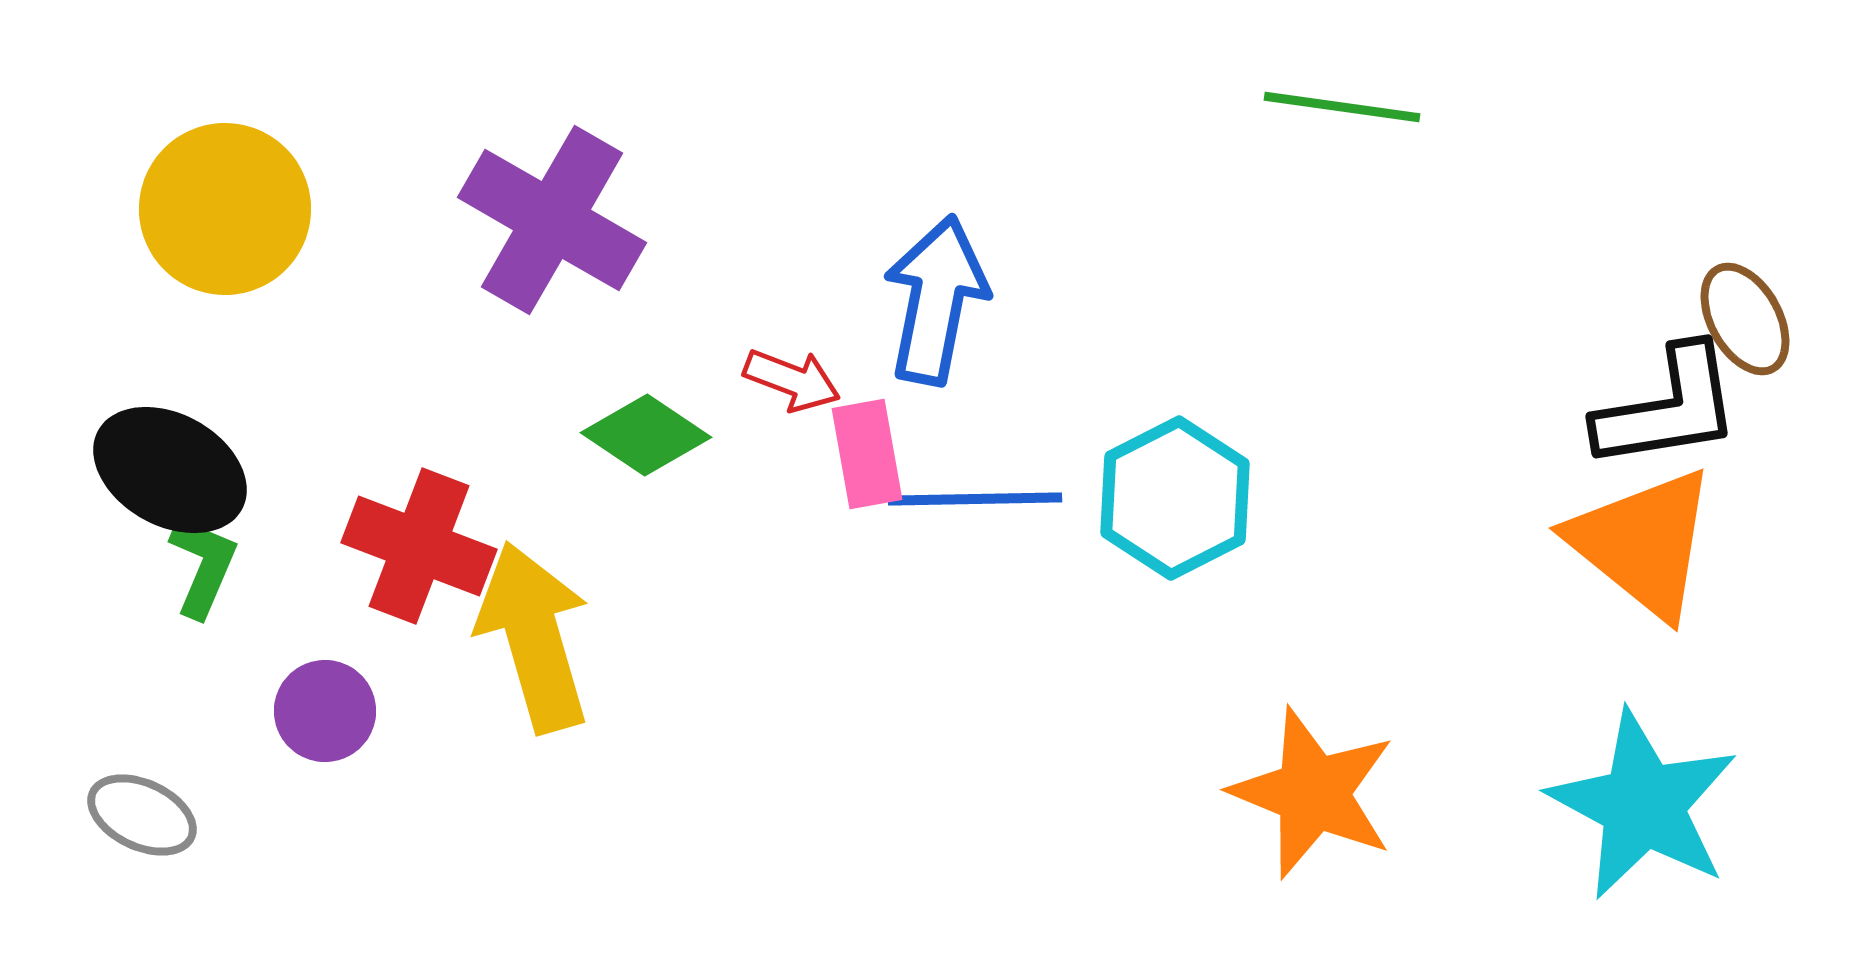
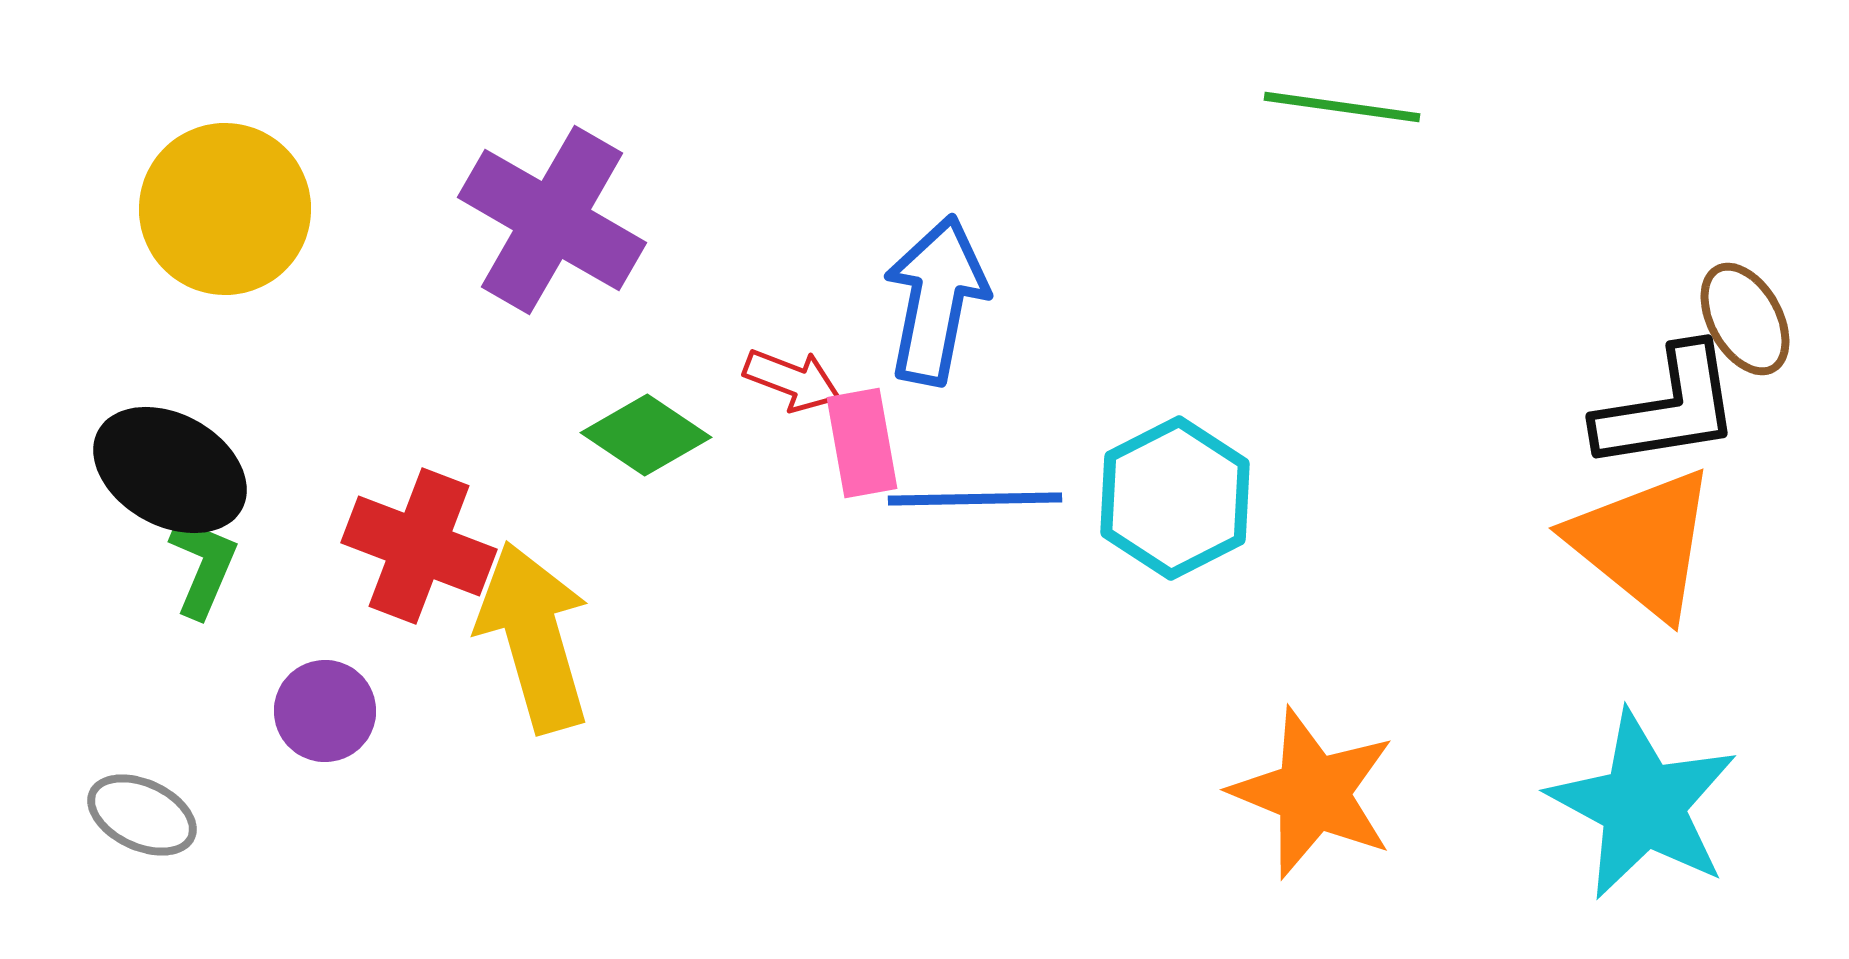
pink rectangle: moved 5 px left, 11 px up
